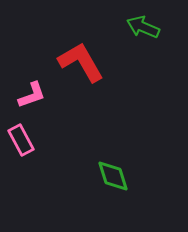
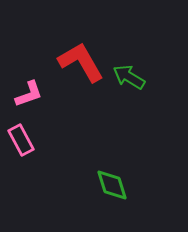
green arrow: moved 14 px left, 50 px down; rotated 8 degrees clockwise
pink L-shape: moved 3 px left, 1 px up
green diamond: moved 1 px left, 9 px down
